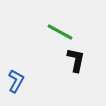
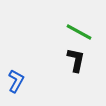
green line: moved 19 px right
